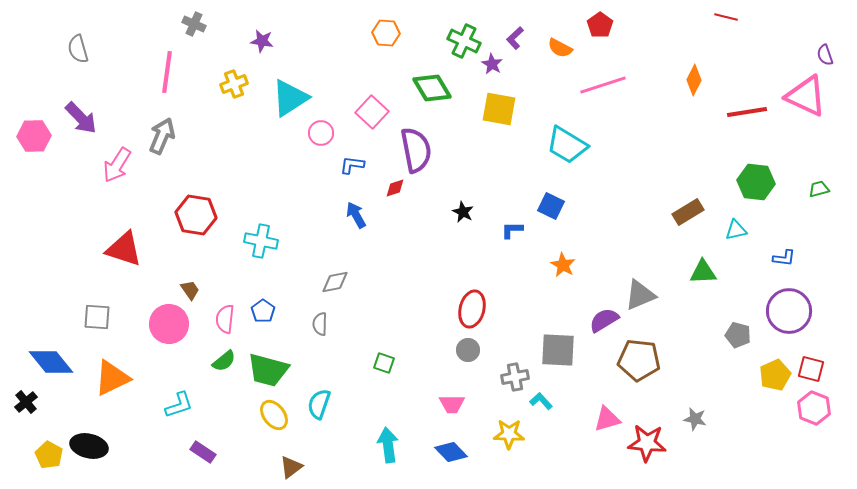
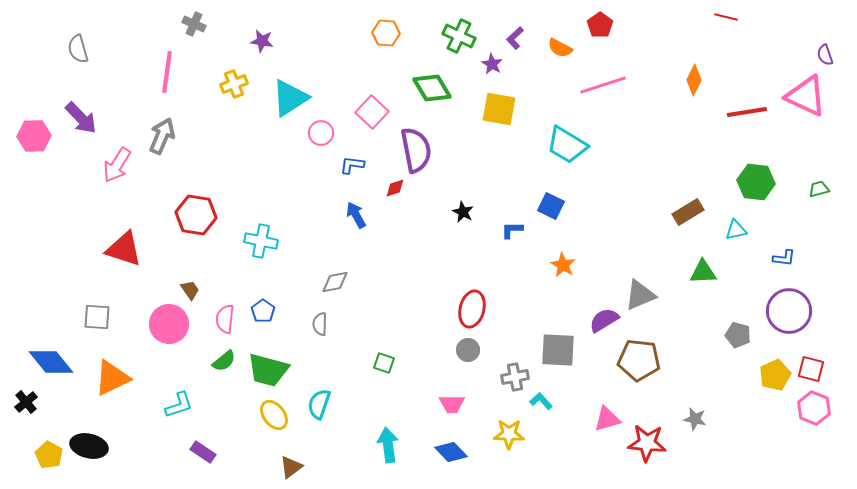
green cross at (464, 41): moved 5 px left, 5 px up
